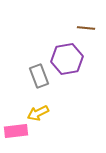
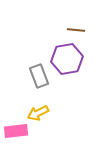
brown line: moved 10 px left, 2 px down
